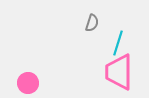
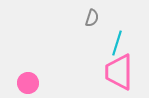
gray semicircle: moved 5 px up
cyan line: moved 1 px left
